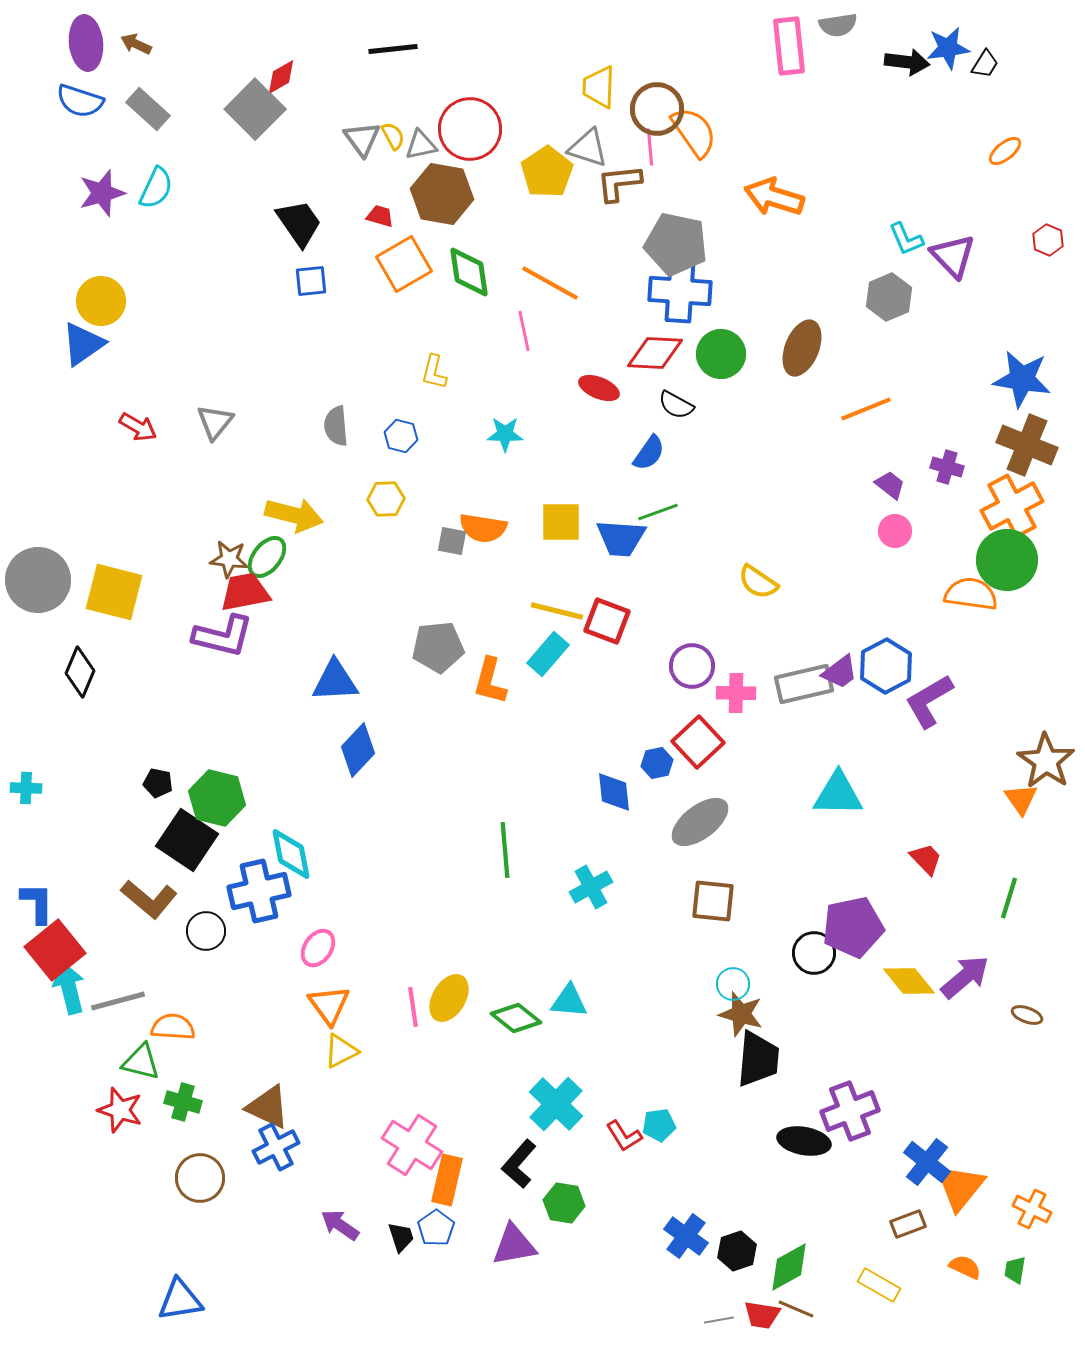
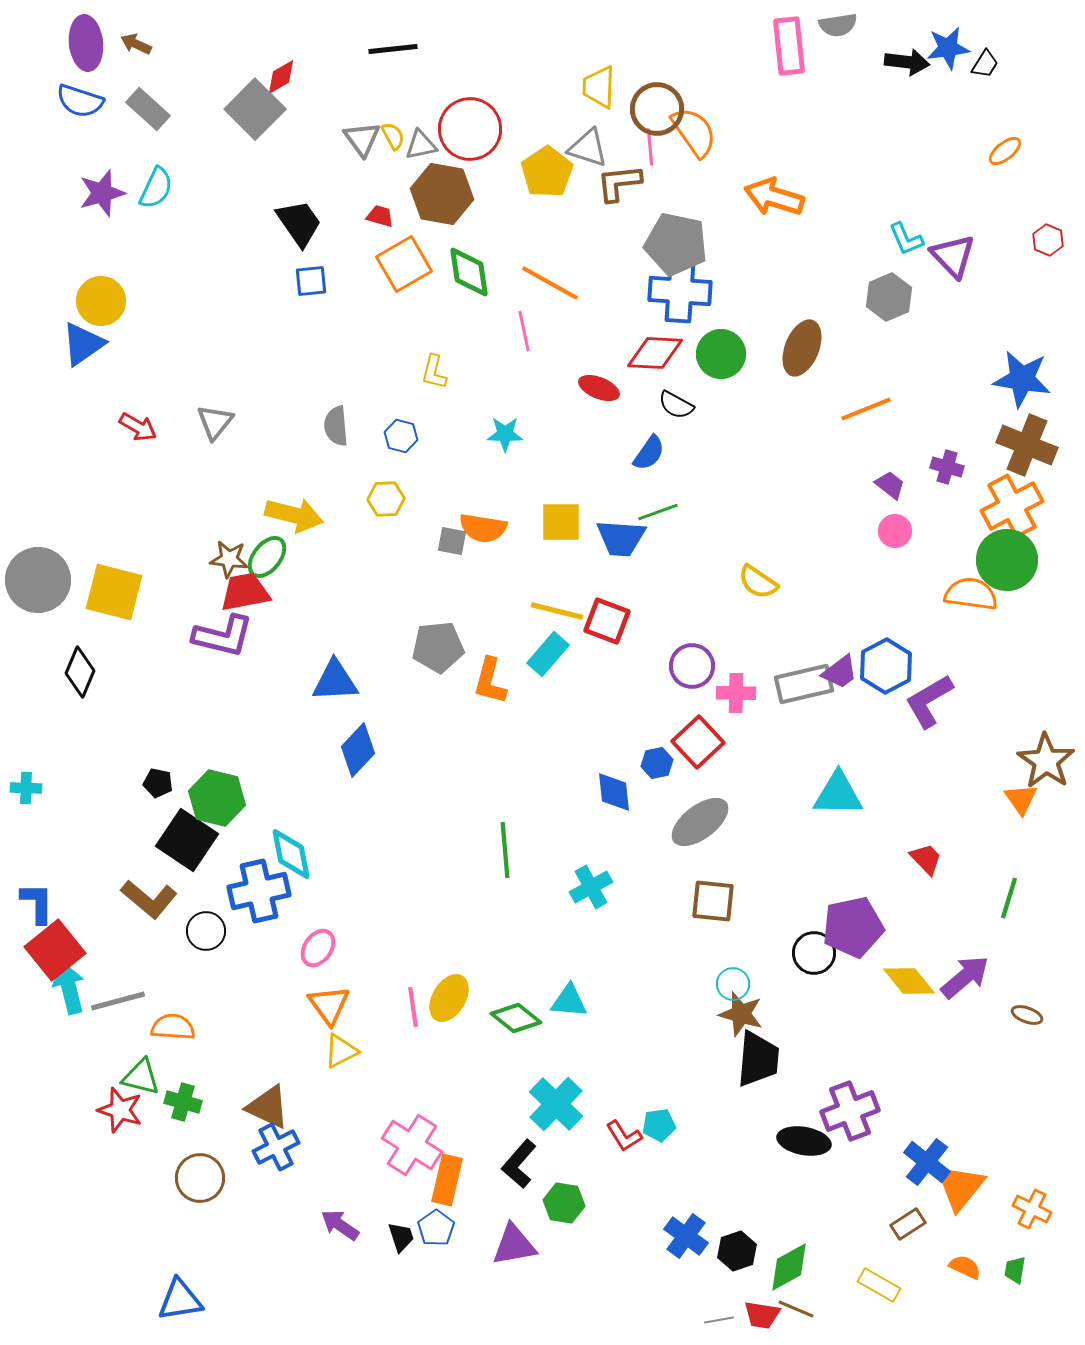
green triangle at (141, 1062): moved 15 px down
brown rectangle at (908, 1224): rotated 12 degrees counterclockwise
